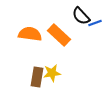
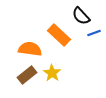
blue line: moved 1 px left, 10 px down
orange semicircle: moved 15 px down
yellow star: rotated 30 degrees counterclockwise
brown rectangle: moved 10 px left, 2 px up; rotated 42 degrees clockwise
